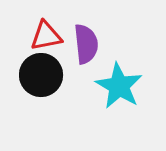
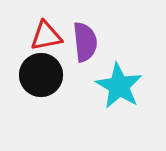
purple semicircle: moved 1 px left, 2 px up
